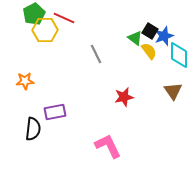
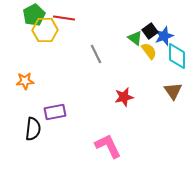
green pentagon: moved 1 px down
red line: rotated 15 degrees counterclockwise
black square: rotated 21 degrees clockwise
cyan diamond: moved 2 px left, 1 px down
